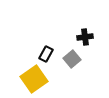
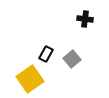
black cross: moved 18 px up; rotated 14 degrees clockwise
yellow square: moved 4 px left
